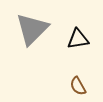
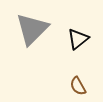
black triangle: rotated 30 degrees counterclockwise
